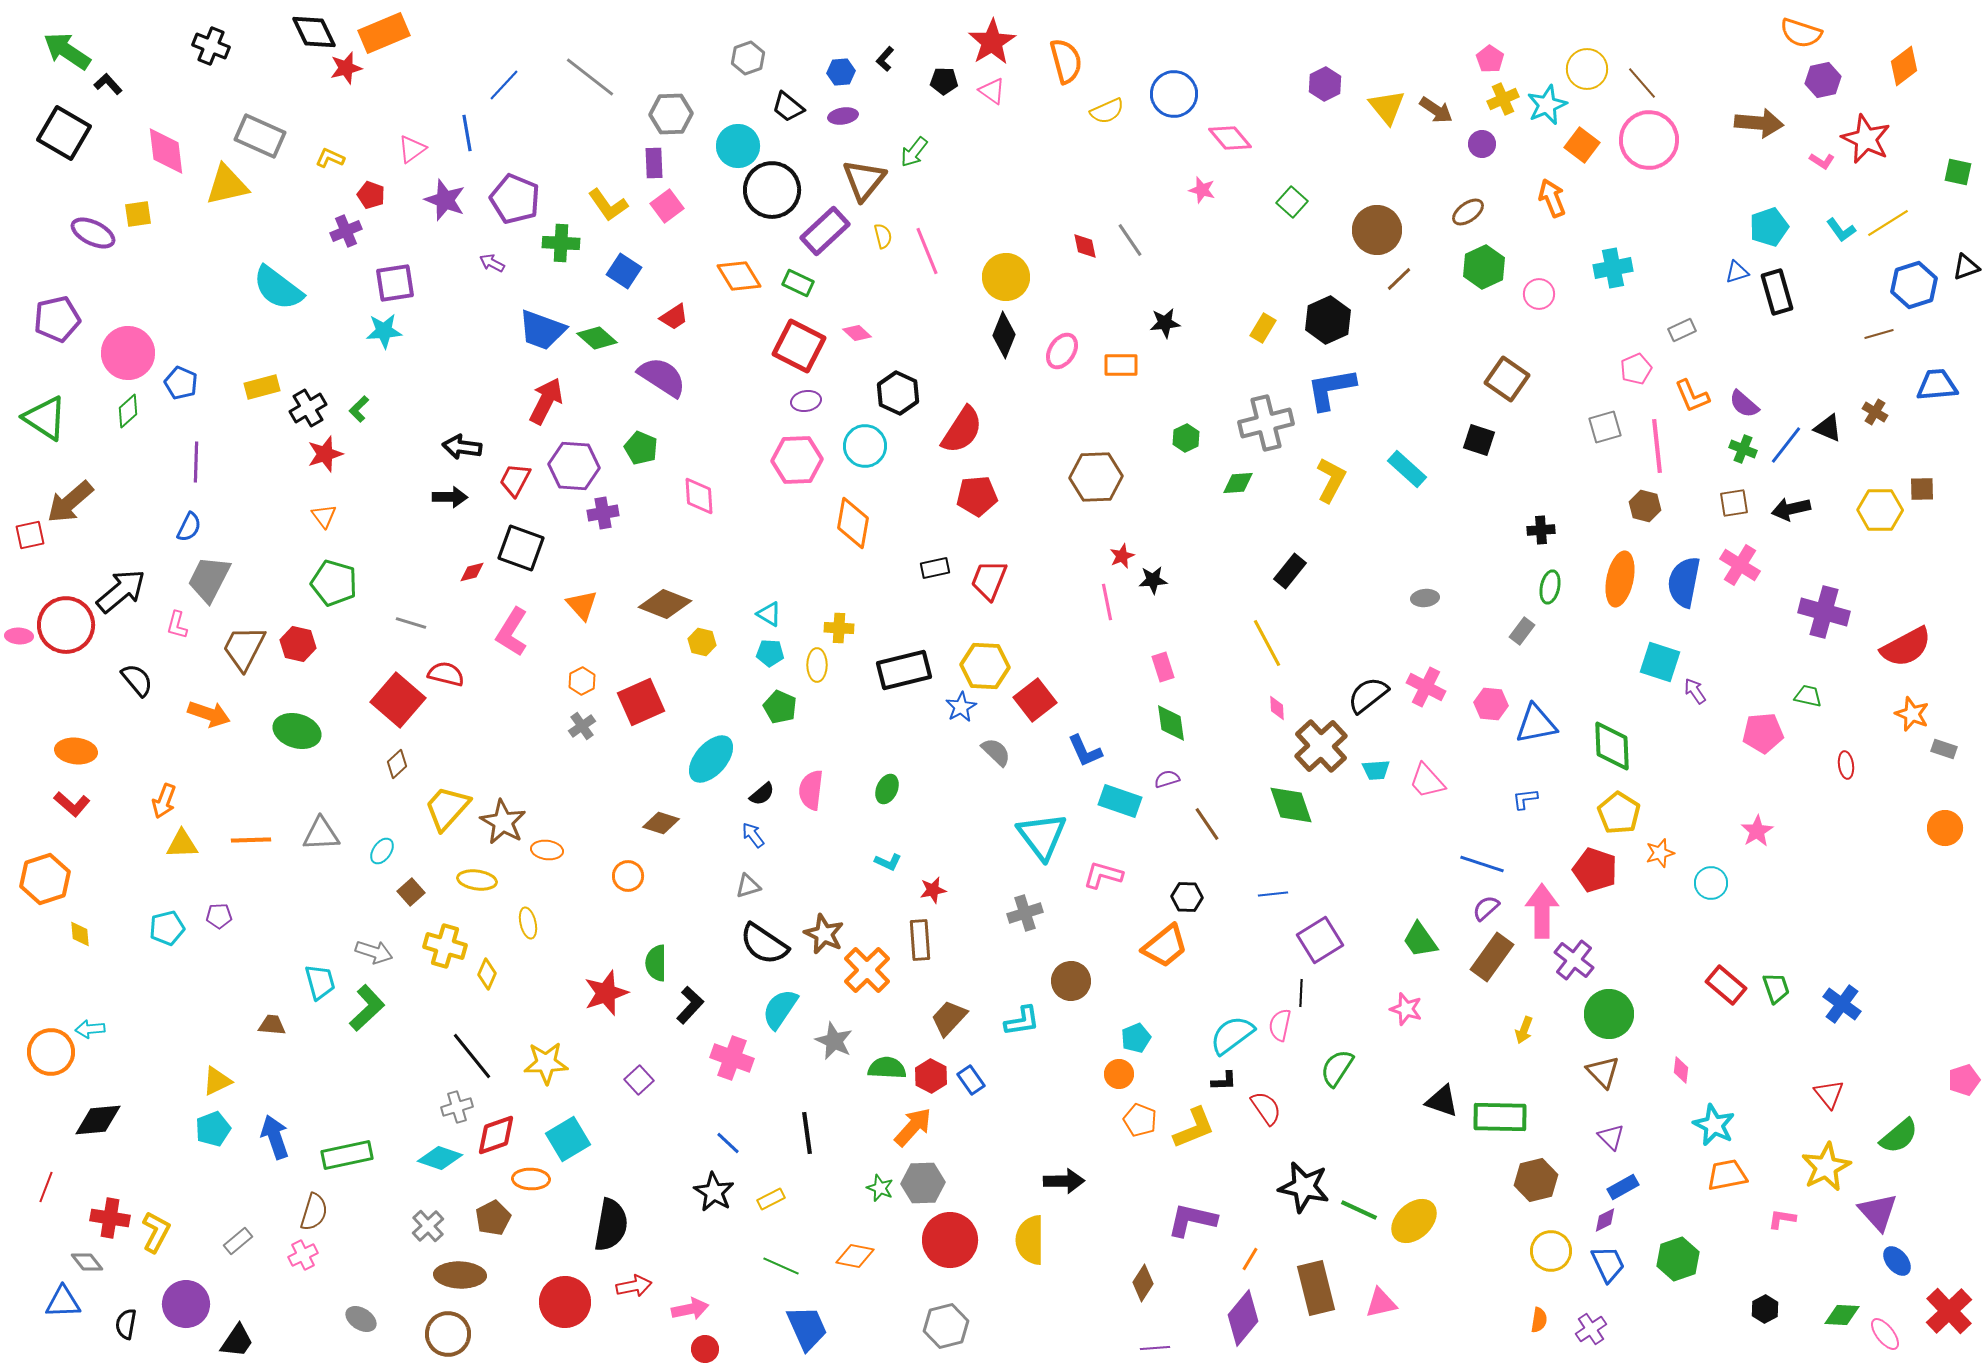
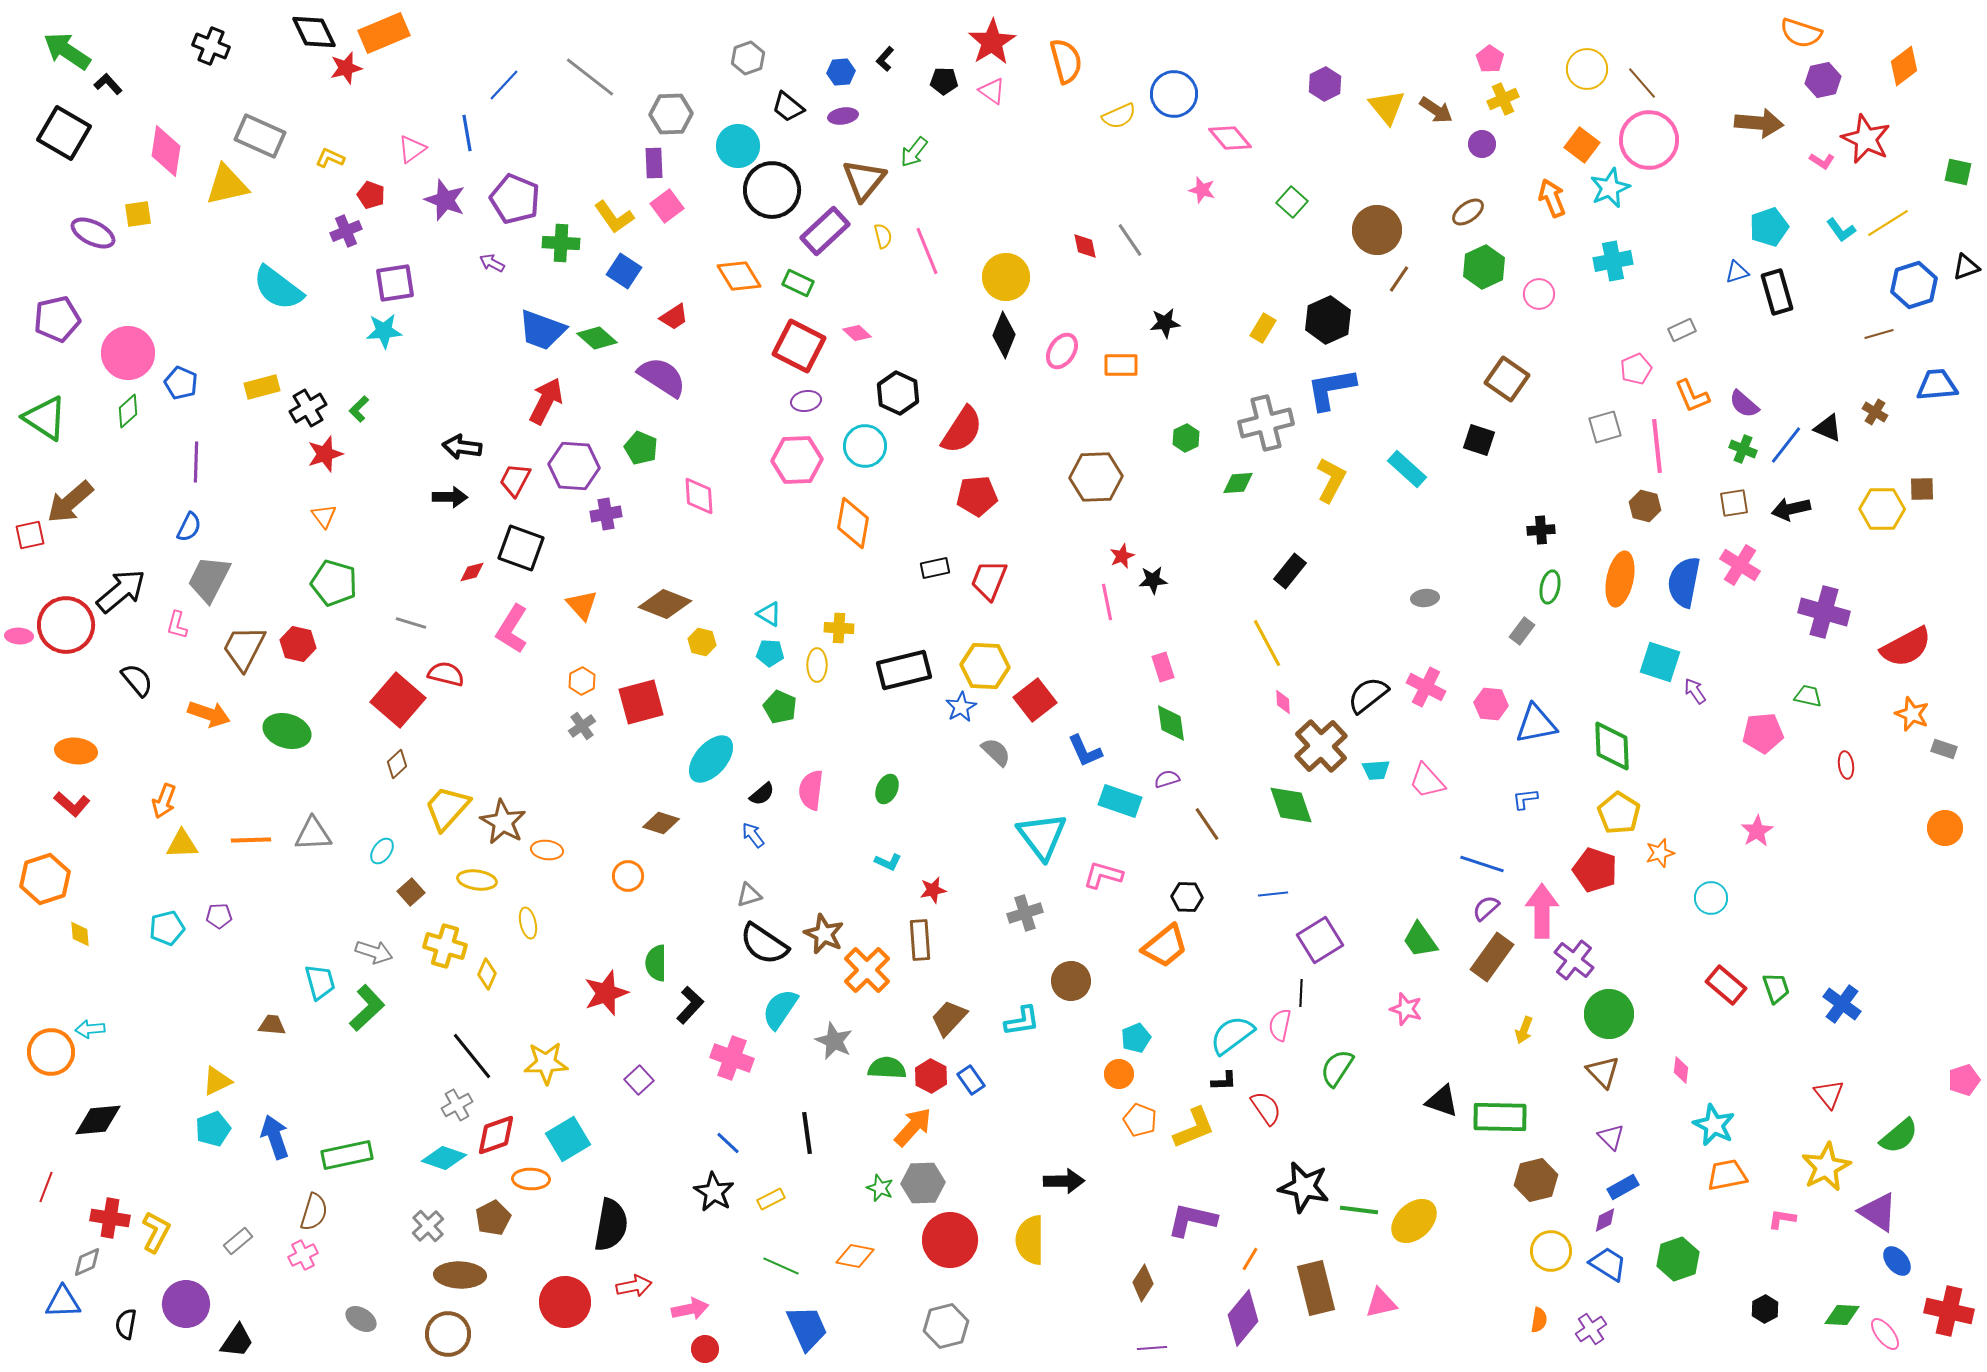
cyan star at (1547, 105): moved 63 px right, 83 px down
yellow semicircle at (1107, 111): moved 12 px right, 5 px down
pink diamond at (166, 151): rotated 15 degrees clockwise
yellow L-shape at (608, 205): moved 6 px right, 12 px down
cyan cross at (1613, 268): moved 7 px up
brown line at (1399, 279): rotated 12 degrees counterclockwise
yellow hexagon at (1880, 510): moved 2 px right, 1 px up
purple cross at (603, 513): moved 3 px right, 1 px down
pink L-shape at (512, 632): moved 3 px up
red square at (641, 702): rotated 9 degrees clockwise
pink diamond at (1277, 708): moved 6 px right, 6 px up
green ellipse at (297, 731): moved 10 px left
gray triangle at (321, 834): moved 8 px left
cyan circle at (1711, 883): moved 15 px down
gray triangle at (748, 886): moved 1 px right, 9 px down
gray cross at (457, 1107): moved 2 px up; rotated 12 degrees counterclockwise
cyan diamond at (440, 1158): moved 4 px right
green line at (1359, 1210): rotated 18 degrees counterclockwise
purple triangle at (1878, 1212): rotated 15 degrees counterclockwise
gray diamond at (87, 1262): rotated 76 degrees counterclockwise
blue trapezoid at (1608, 1264): rotated 33 degrees counterclockwise
red cross at (1949, 1311): rotated 33 degrees counterclockwise
purple line at (1155, 1348): moved 3 px left
